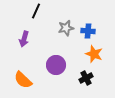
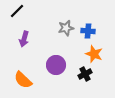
black line: moved 19 px left; rotated 21 degrees clockwise
black cross: moved 1 px left, 4 px up
